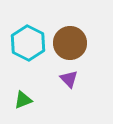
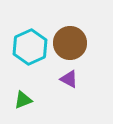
cyan hexagon: moved 2 px right, 4 px down; rotated 8 degrees clockwise
purple triangle: rotated 18 degrees counterclockwise
